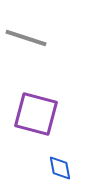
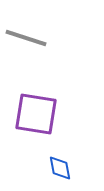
purple square: rotated 6 degrees counterclockwise
